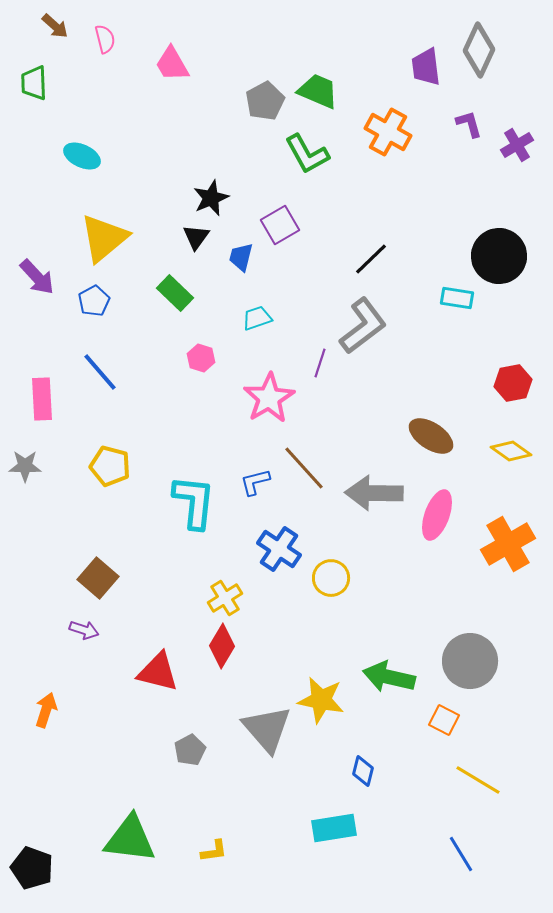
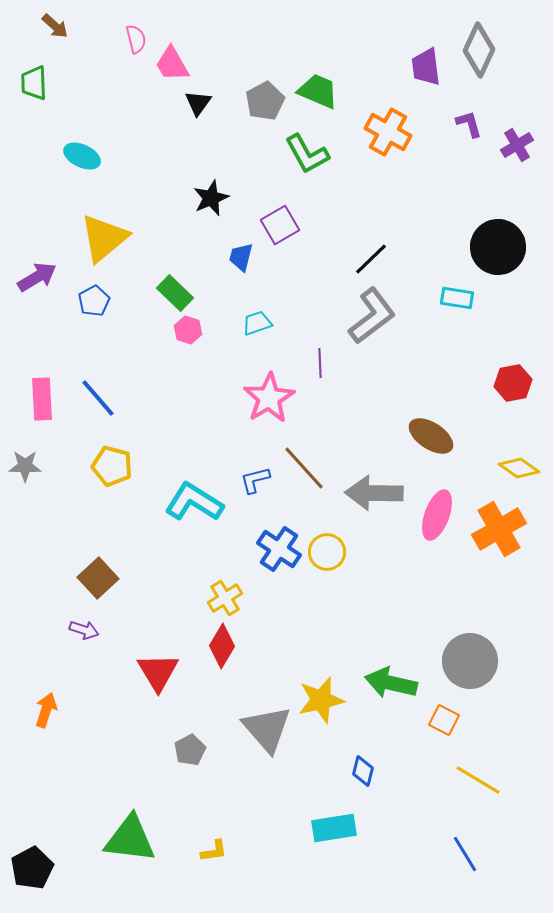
pink semicircle at (105, 39): moved 31 px right
black triangle at (196, 237): moved 2 px right, 134 px up
black circle at (499, 256): moved 1 px left, 9 px up
purple arrow at (37, 277): rotated 78 degrees counterclockwise
cyan trapezoid at (257, 318): moved 5 px down
gray L-shape at (363, 326): moved 9 px right, 10 px up
pink hexagon at (201, 358): moved 13 px left, 28 px up
purple line at (320, 363): rotated 20 degrees counterclockwise
blue line at (100, 372): moved 2 px left, 26 px down
yellow diamond at (511, 451): moved 8 px right, 17 px down
yellow pentagon at (110, 466): moved 2 px right
blue L-shape at (255, 482): moved 2 px up
cyan L-shape at (194, 502): rotated 64 degrees counterclockwise
orange cross at (508, 544): moved 9 px left, 15 px up
brown square at (98, 578): rotated 6 degrees clockwise
yellow circle at (331, 578): moved 4 px left, 26 px up
red triangle at (158, 672): rotated 45 degrees clockwise
green arrow at (389, 677): moved 2 px right, 6 px down
yellow star at (321, 700): rotated 24 degrees counterclockwise
blue line at (461, 854): moved 4 px right
black pentagon at (32, 868): rotated 24 degrees clockwise
